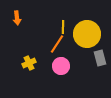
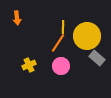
yellow circle: moved 2 px down
orange line: moved 1 px right, 1 px up
gray rectangle: moved 3 px left; rotated 35 degrees counterclockwise
yellow cross: moved 2 px down
